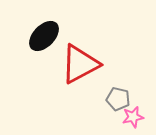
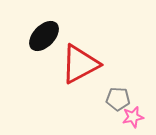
gray pentagon: rotated 10 degrees counterclockwise
